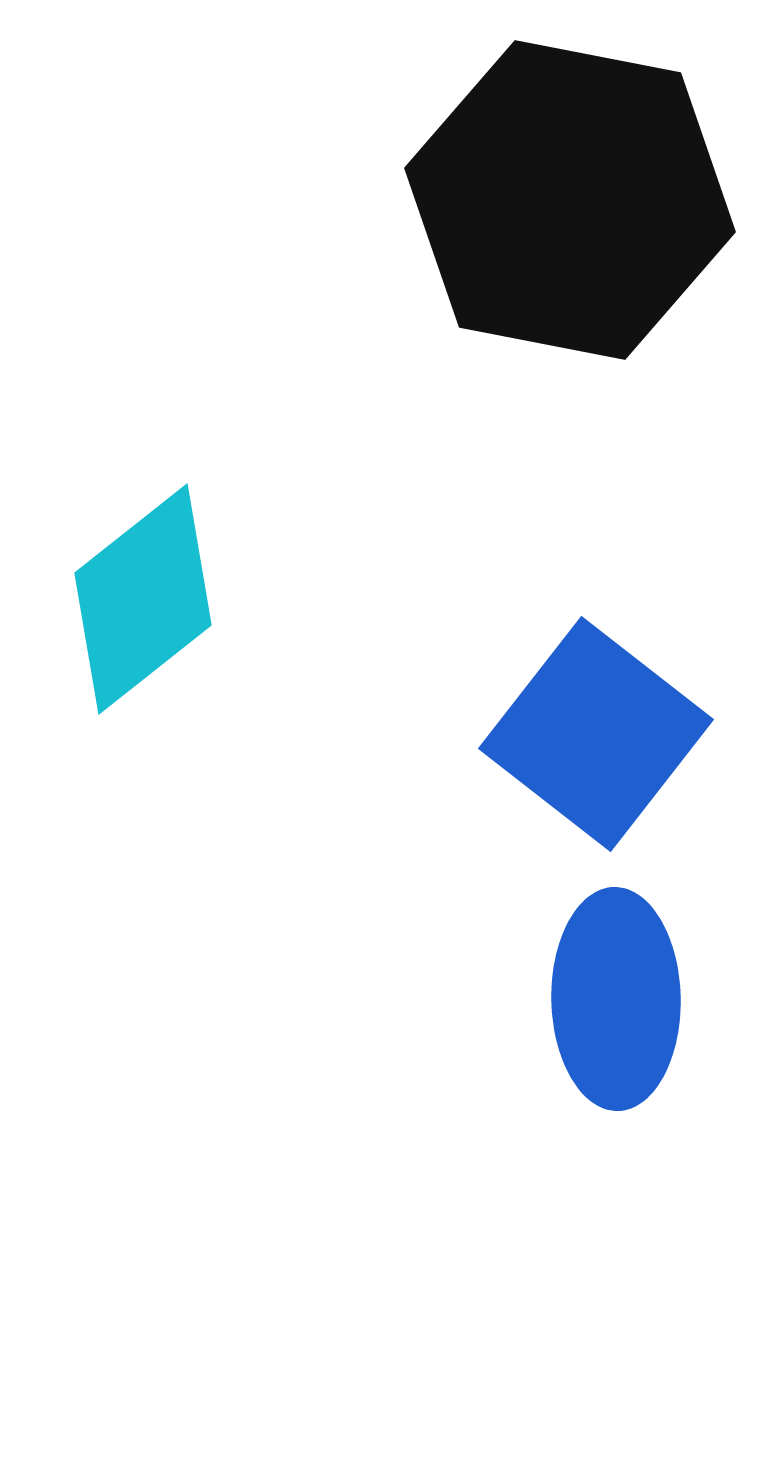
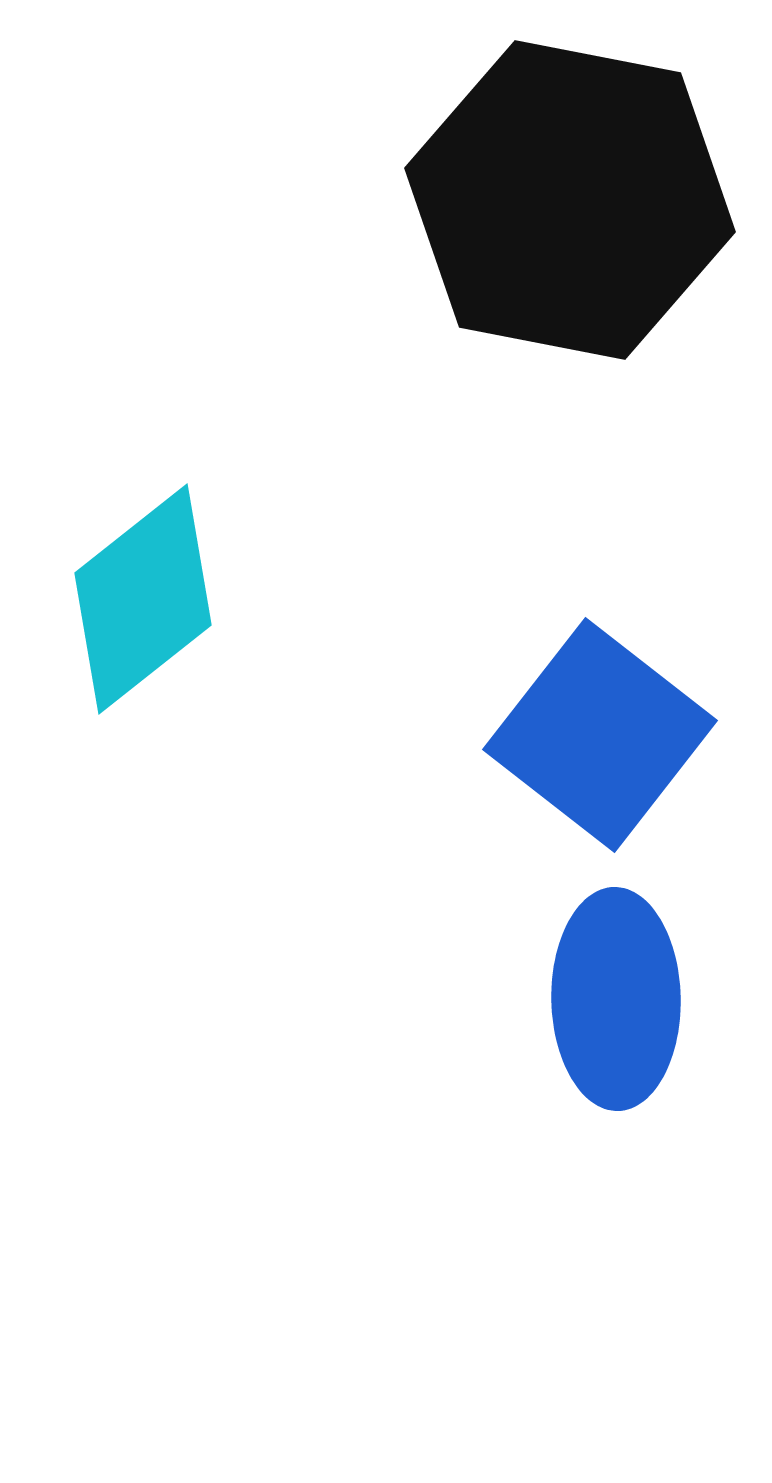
blue square: moved 4 px right, 1 px down
